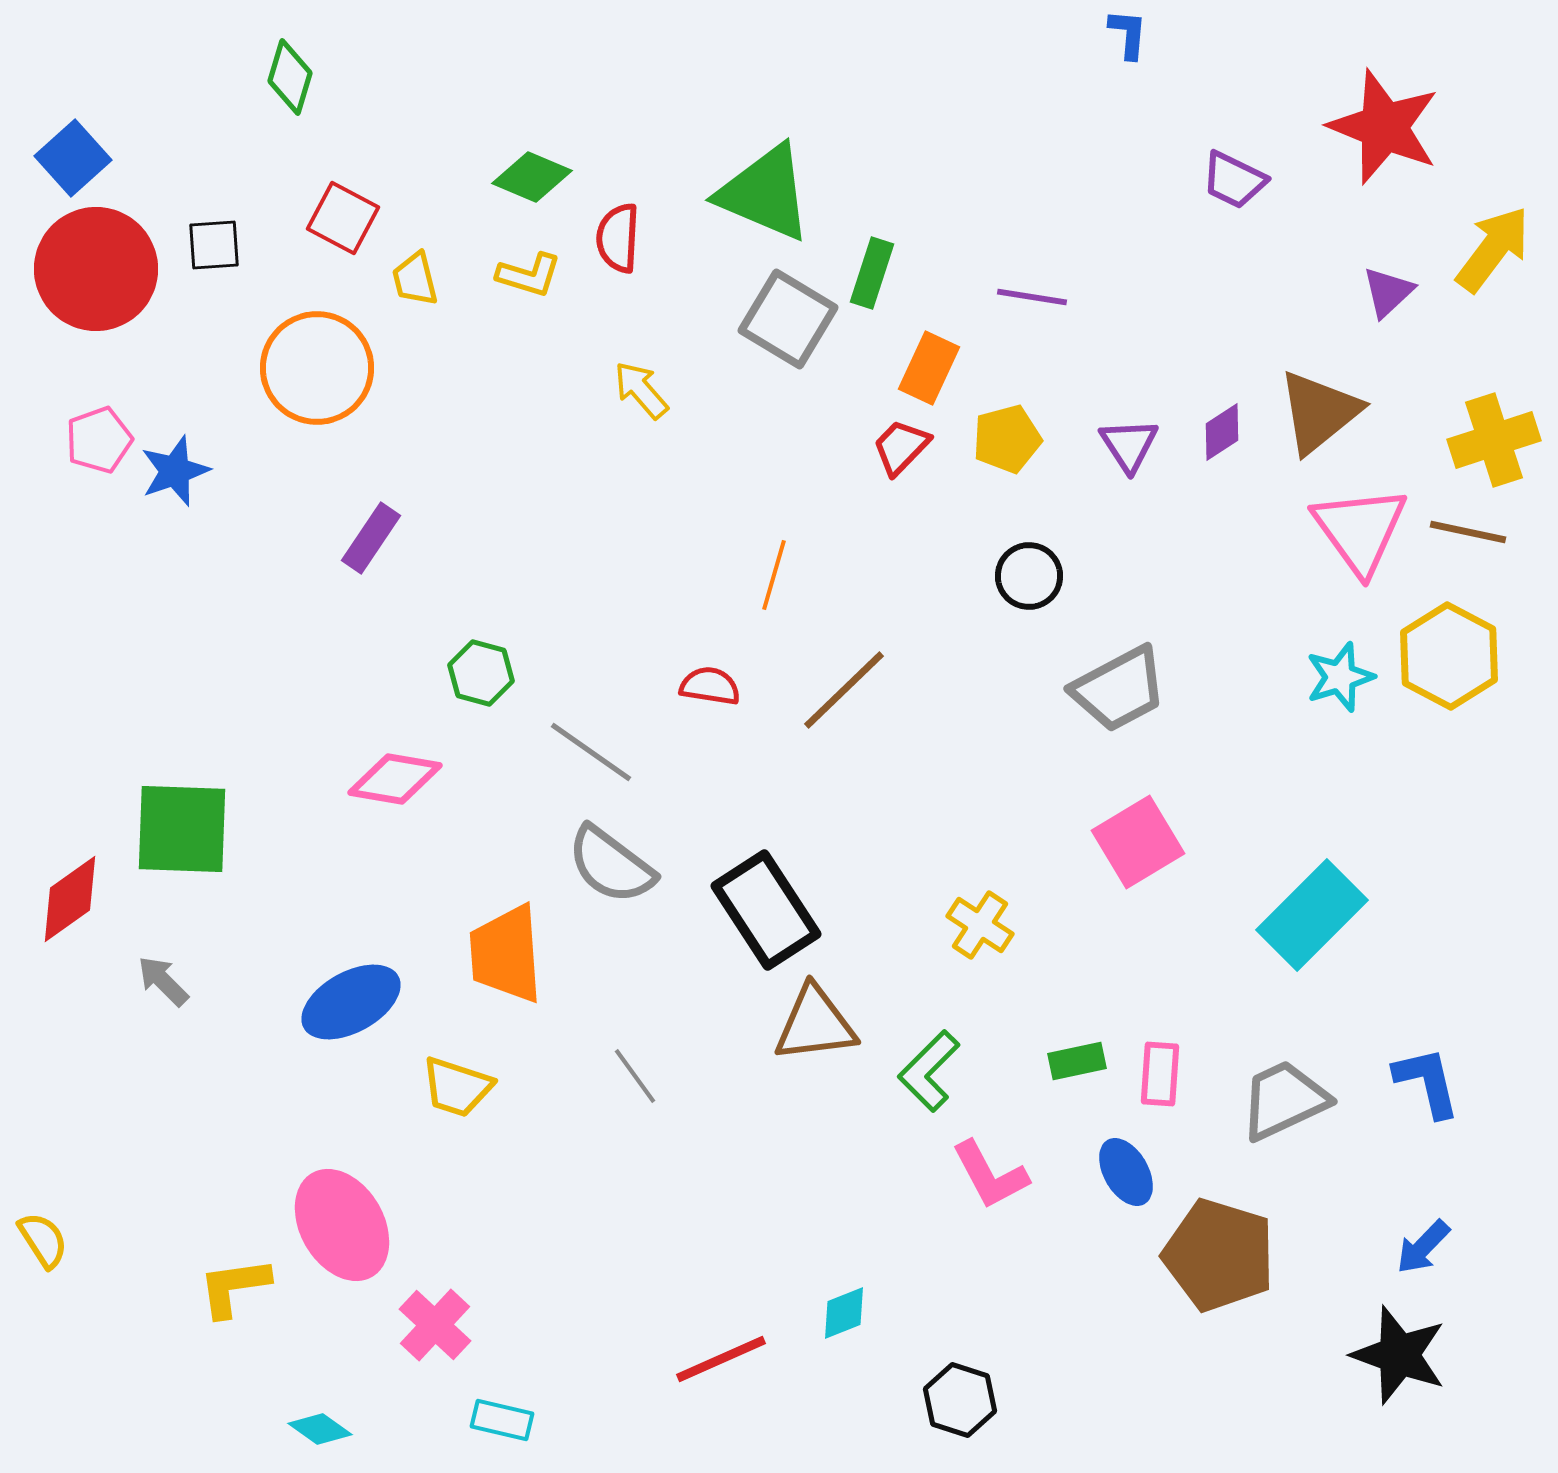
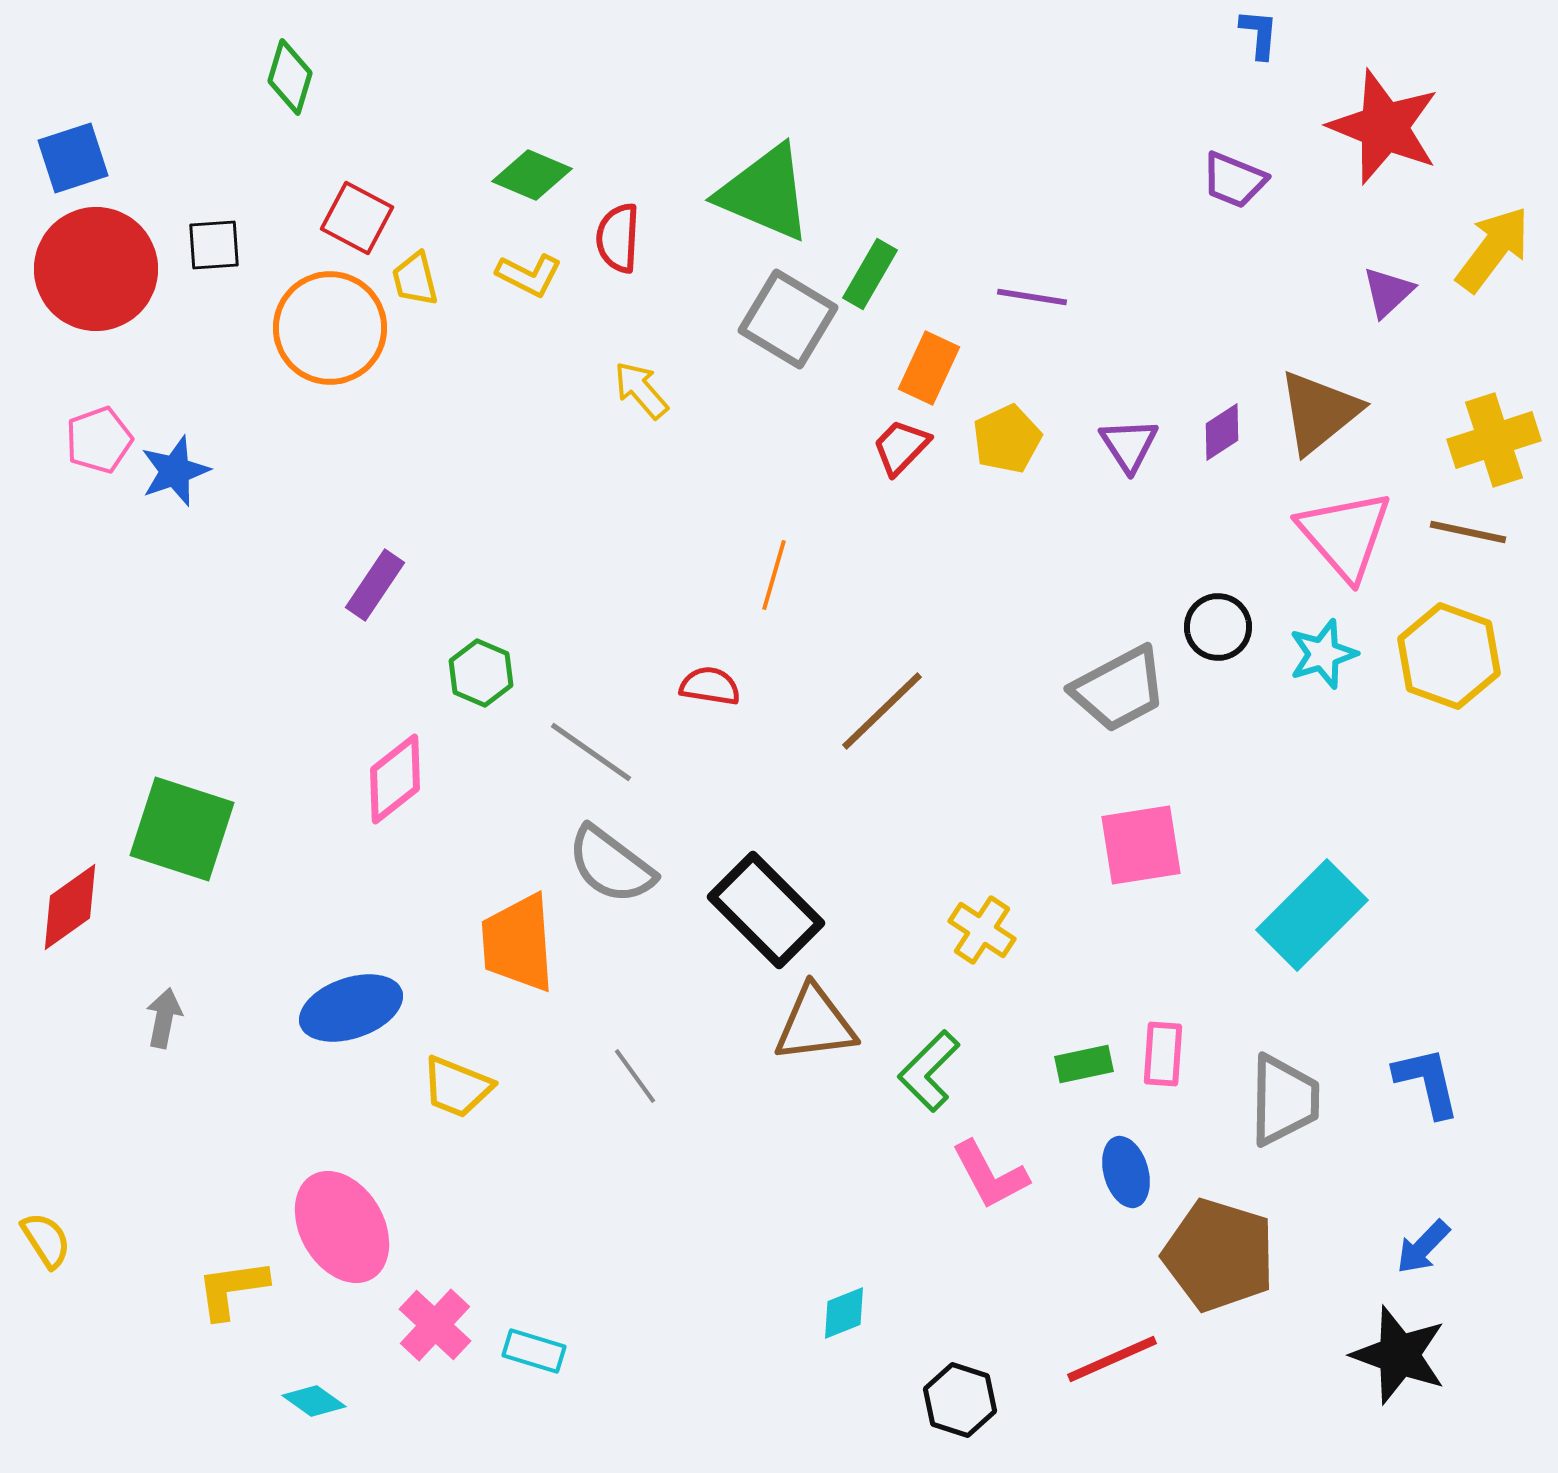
blue L-shape at (1128, 34): moved 131 px right
blue square at (73, 158): rotated 24 degrees clockwise
green diamond at (532, 177): moved 2 px up
purple trapezoid at (1234, 180): rotated 4 degrees counterclockwise
red square at (343, 218): moved 14 px right
green rectangle at (872, 273): moved 2 px left, 1 px down; rotated 12 degrees clockwise
yellow L-shape at (529, 275): rotated 10 degrees clockwise
orange circle at (317, 368): moved 13 px right, 40 px up
yellow pentagon at (1007, 439): rotated 10 degrees counterclockwise
pink triangle at (1360, 530): moved 15 px left, 5 px down; rotated 5 degrees counterclockwise
purple rectangle at (371, 538): moved 4 px right, 47 px down
black circle at (1029, 576): moved 189 px right, 51 px down
yellow hexagon at (1449, 656): rotated 8 degrees counterclockwise
green hexagon at (481, 673): rotated 8 degrees clockwise
cyan star at (1340, 677): moved 17 px left, 23 px up
brown line at (844, 690): moved 38 px right, 21 px down
pink diamond at (395, 779): rotated 48 degrees counterclockwise
green square at (182, 829): rotated 16 degrees clockwise
pink square at (1138, 842): moved 3 px right, 3 px down; rotated 22 degrees clockwise
red diamond at (70, 899): moved 8 px down
black rectangle at (766, 910): rotated 12 degrees counterclockwise
yellow cross at (980, 925): moved 2 px right, 5 px down
orange trapezoid at (506, 954): moved 12 px right, 11 px up
gray arrow at (163, 981): moved 1 px right, 37 px down; rotated 56 degrees clockwise
blue ellipse at (351, 1002): moved 6 px down; rotated 10 degrees clockwise
green rectangle at (1077, 1061): moved 7 px right, 3 px down
pink rectangle at (1160, 1074): moved 3 px right, 20 px up
yellow trapezoid at (457, 1087): rotated 4 degrees clockwise
gray trapezoid at (1284, 1100): rotated 116 degrees clockwise
blue ellipse at (1126, 1172): rotated 14 degrees clockwise
pink ellipse at (342, 1225): moved 2 px down
yellow semicircle at (43, 1240): moved 3 px right
yellow L-shape at (234, 1287): moved 2 px left, 2 px down
red line at (721, 1359): moved 391 px right
cyan rectangle at (502, 1420): moved 32 px right, 69 px up; rotated 4 degrees clockwise
cyan diamond at (320, 1429): moved 6 px left, 28 px up
